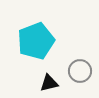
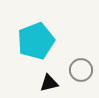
gray circle: moved 1 px right, 1 px up
